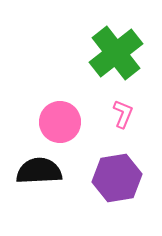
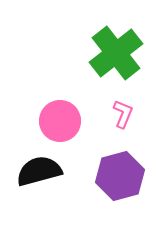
pink circle: moved 1 px up
black semicircle: rotated 12 degrees counterclockwise
purple hexagon: moved 3 px right, 2 px up; rotated 6 degrees counterclockwise
